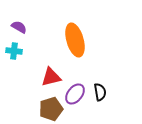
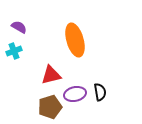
cyan cross: rotated 28 degrees counterclockwise
red triangle: moved 2 px up
purple ellipse: rotated 40 degrees clockwise
brown pentagon: moved 1 px left, 2 px up
